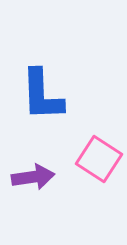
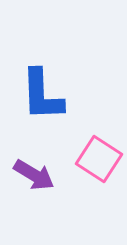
purple arrow: moved 1 px right, 2 px up; rotated 39 degrees clockwise
